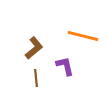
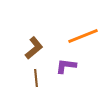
orange line: rotated 36 degrees counterclockwise
purple L-shape: moved 1 px right; rotated 70 degrees counterclockwise
